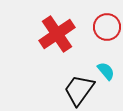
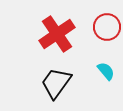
black trapezoid: moved 23 px left, 7 px up
